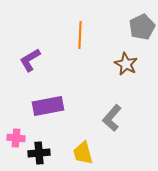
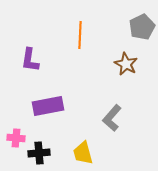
purple L-shape: rotated 50 degrees counterclockwise
